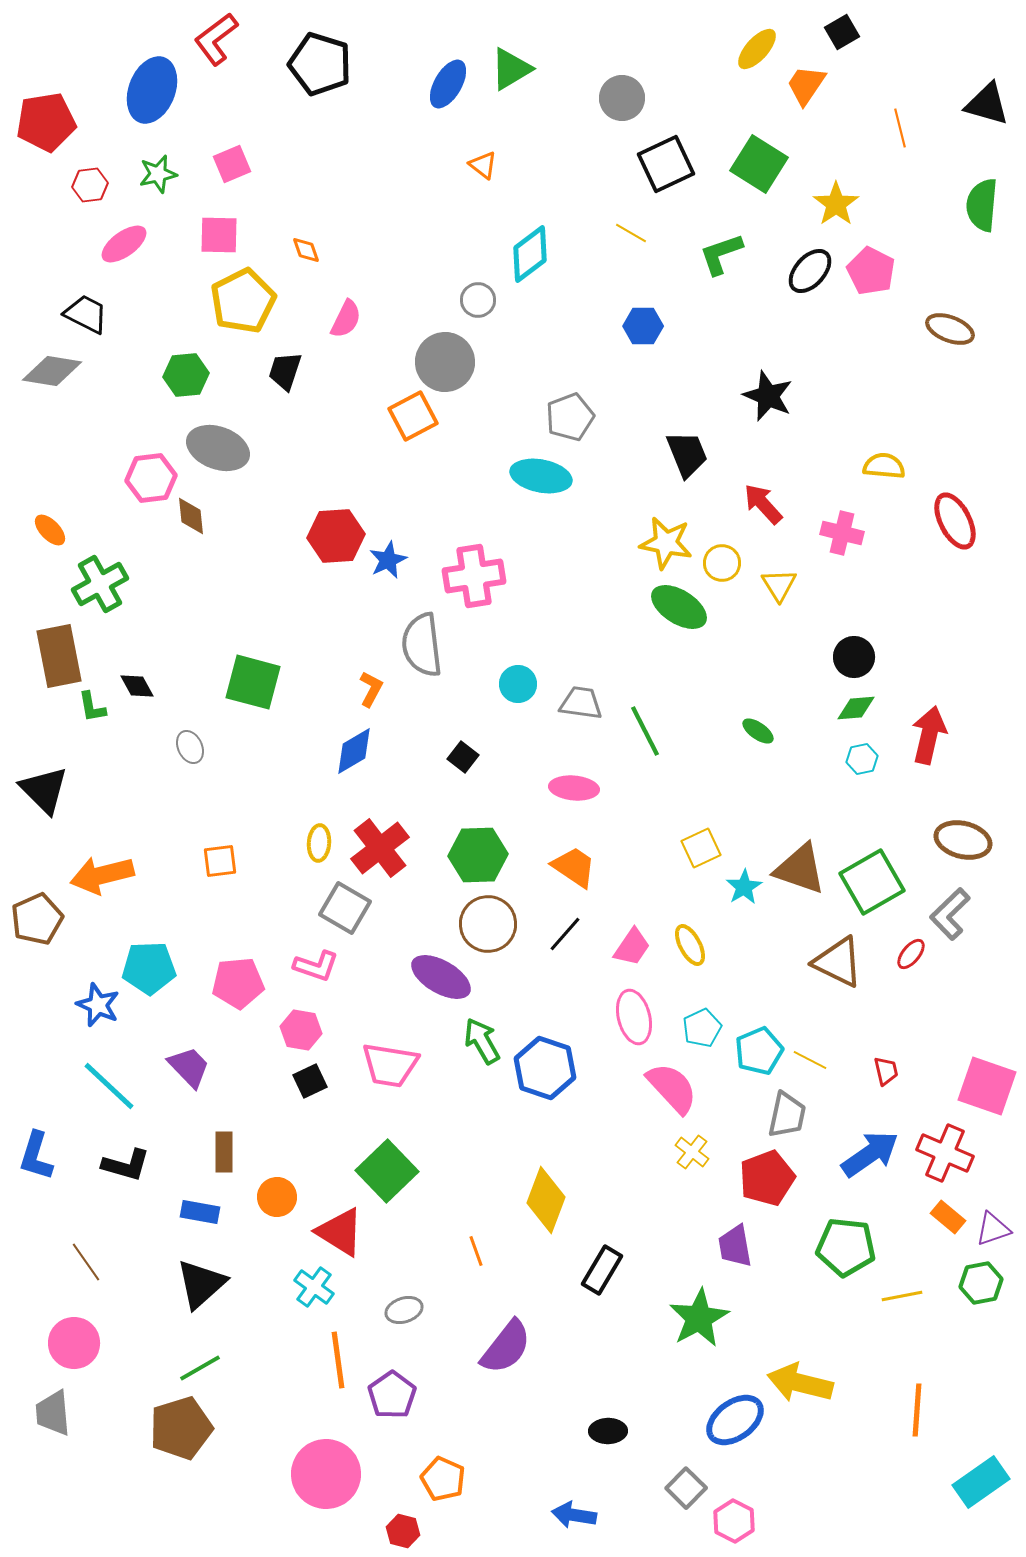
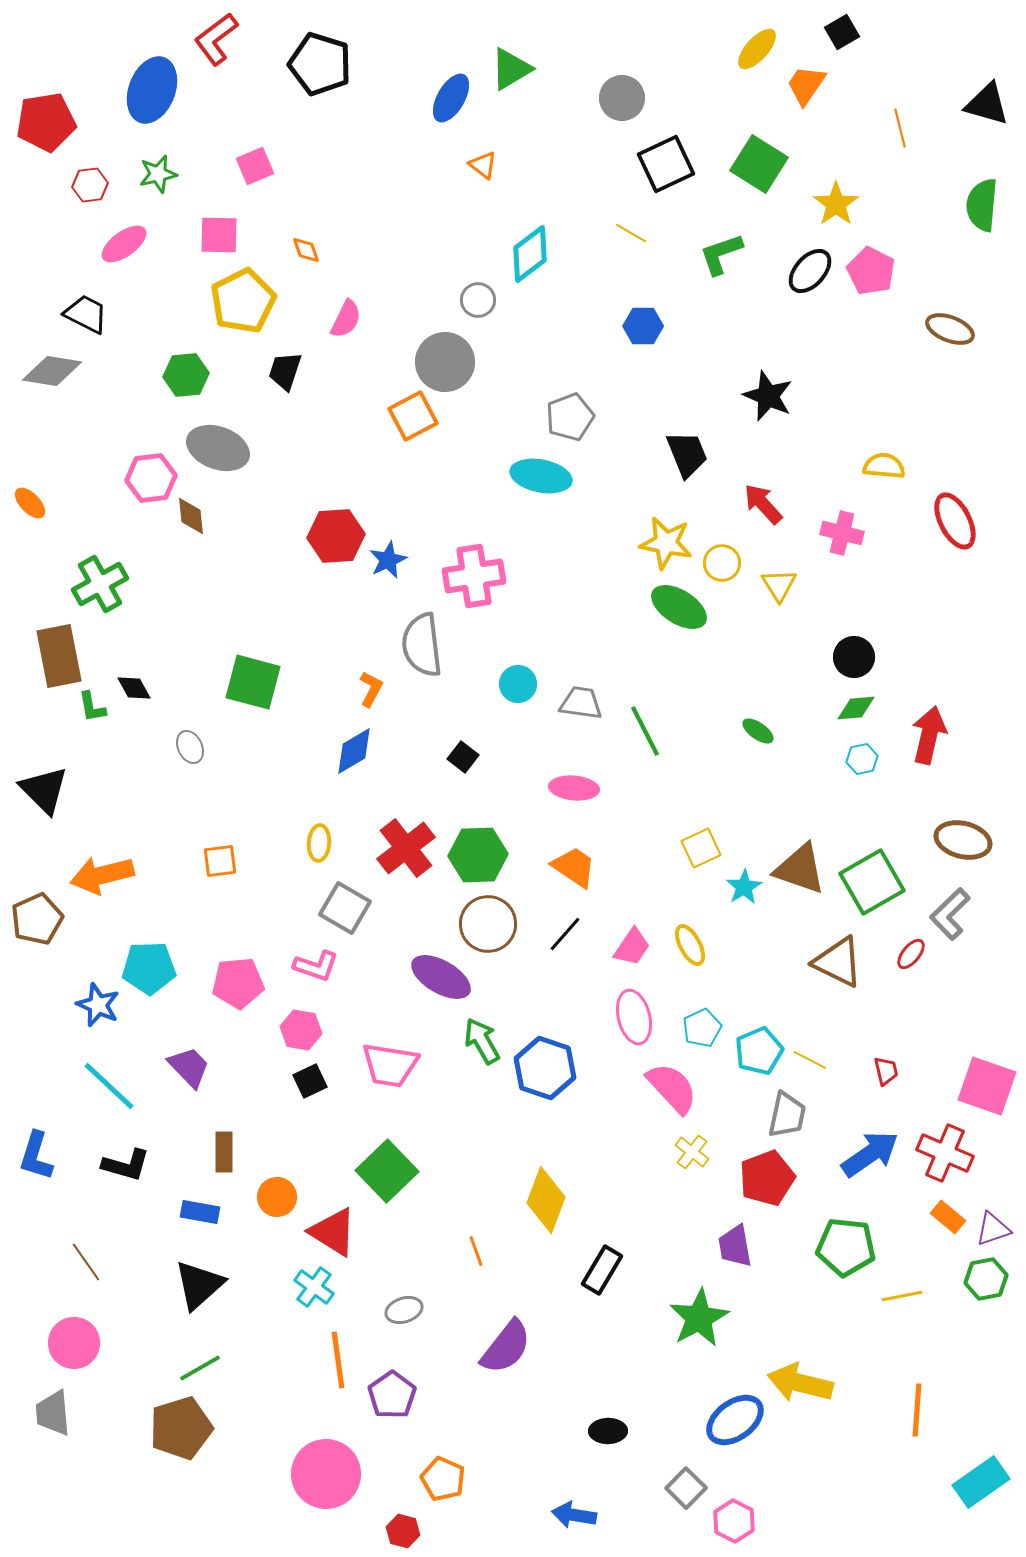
blue ellipse at (448, 84): moved 3 px right, 14 px down
pink square at (232, 164): moved 23 px right, 2 px down
orange ellipse at (50, 530): moved 20 px left, 27 px up
black diamond at (137, 686): moved 3 px left, 2 px down
red cross at (380, 848): moved 26 px right
red triangle at (340, 1232): moved 7 px left
green hexagon at (981, 1283): moved 5 px right, 4 px up
black triangle at (201, 1284): moved 2 px left, 1 px down
